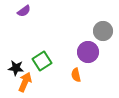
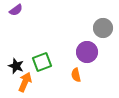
purple semicircle: moved 8 px left, 1 px up
gray circle: moved 3 px up
purple circle: moved 1 px left
green square: moved 1 px down; rotated 12 degrees clockwise
black star: moved 2 px up; rotated 14 degrees clockwise
